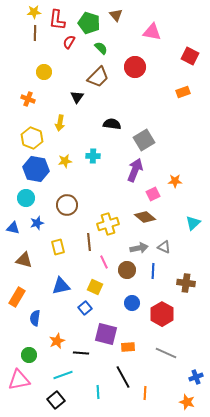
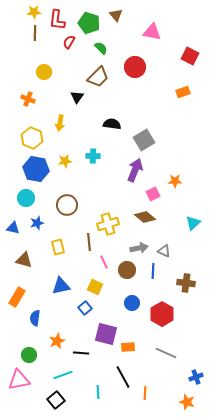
gray triangle at (164, 247): moved 4 px down
